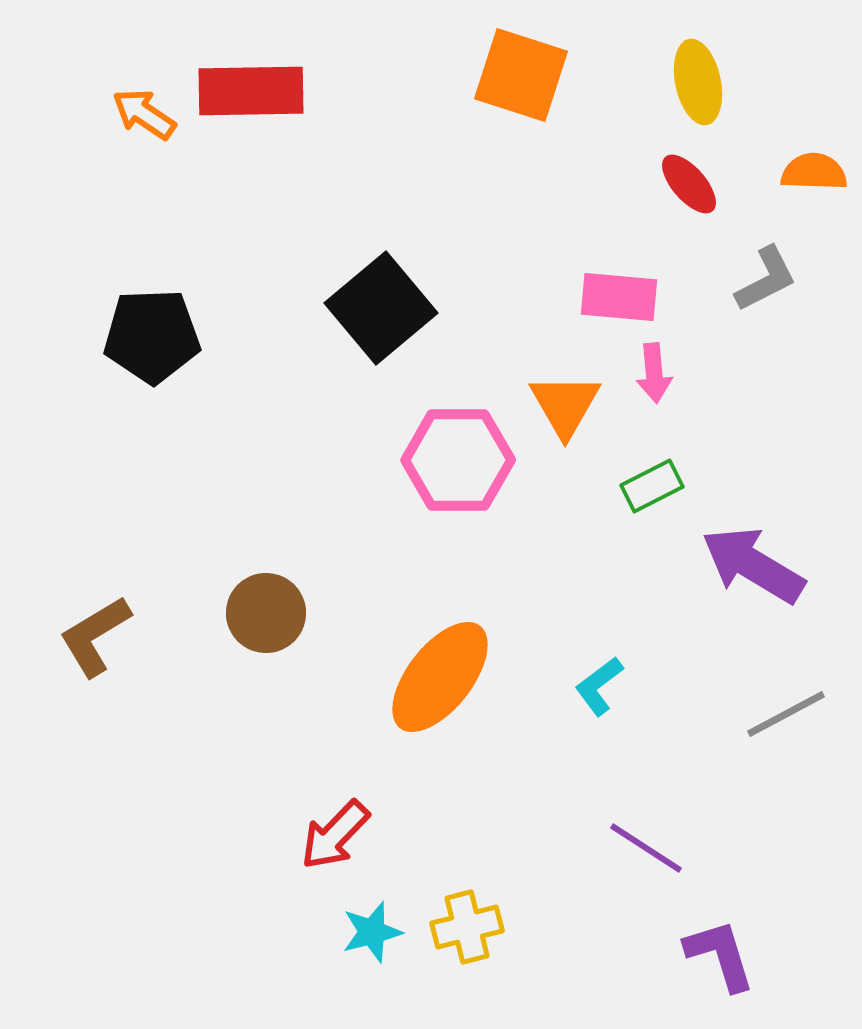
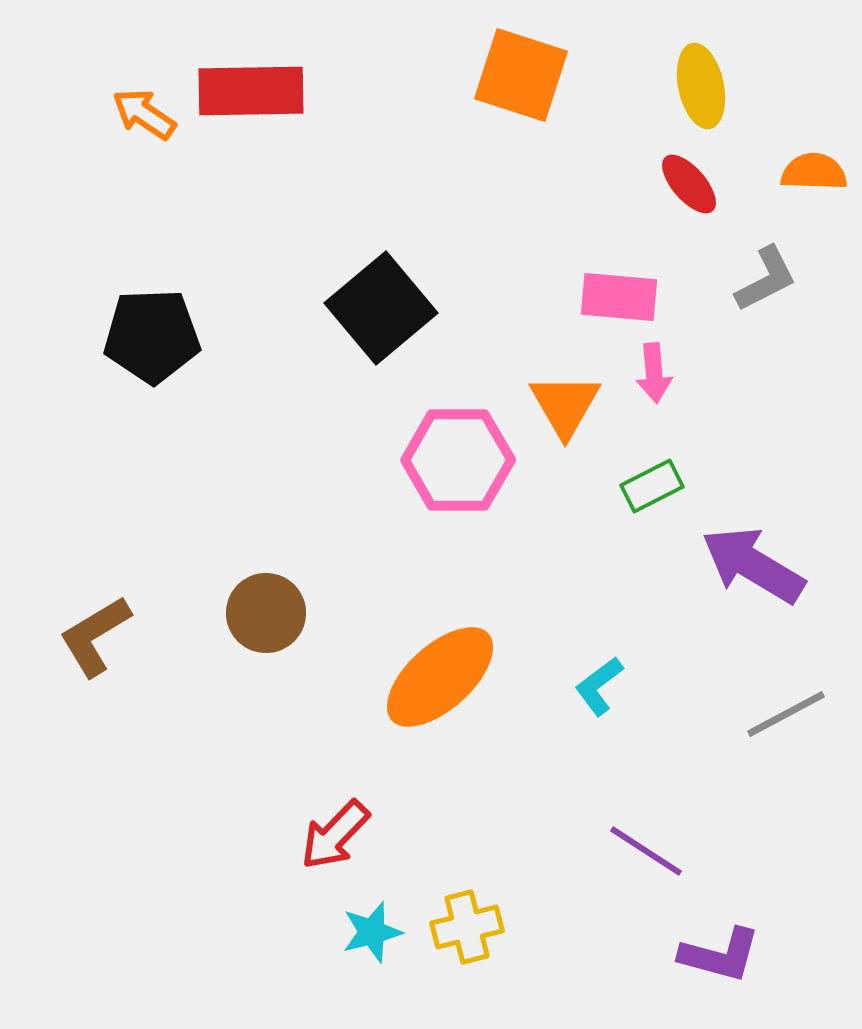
yellow ellipse: moved 3 px right, 4 px down
orange ellipse: rotated 10 degrees clockwise
purple line: moved 3 px down
purple L-shape: rotated 122 degrees clockwise
